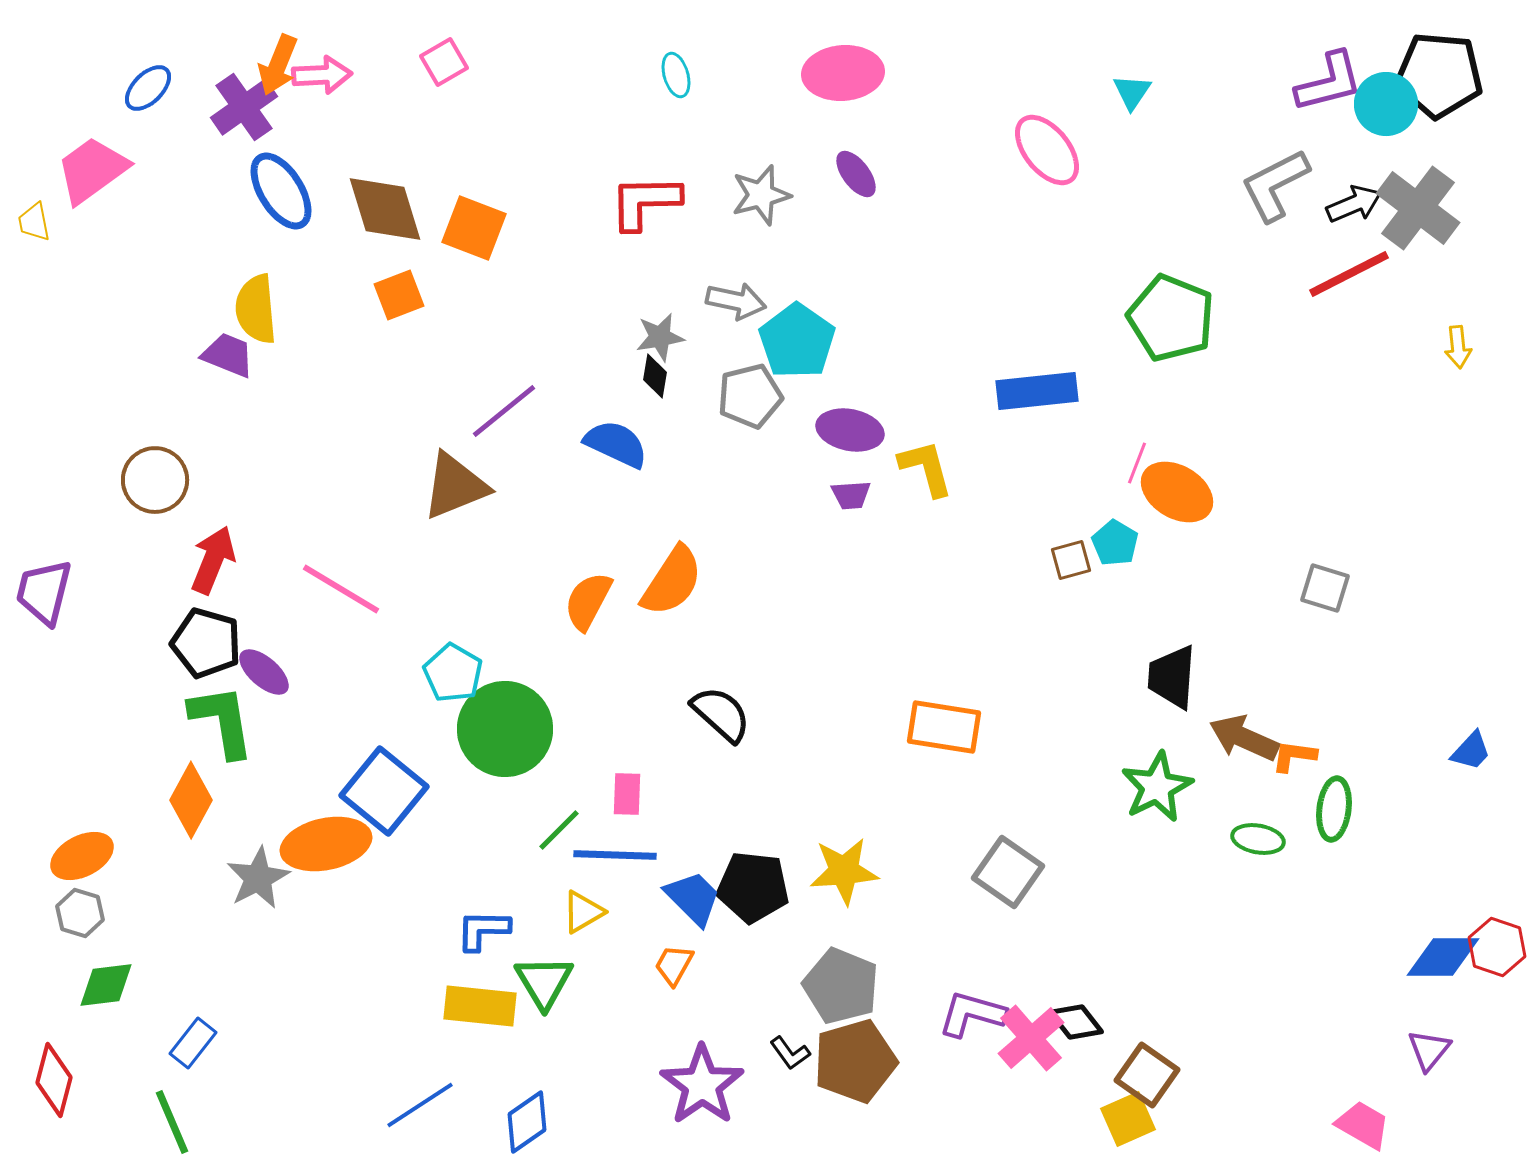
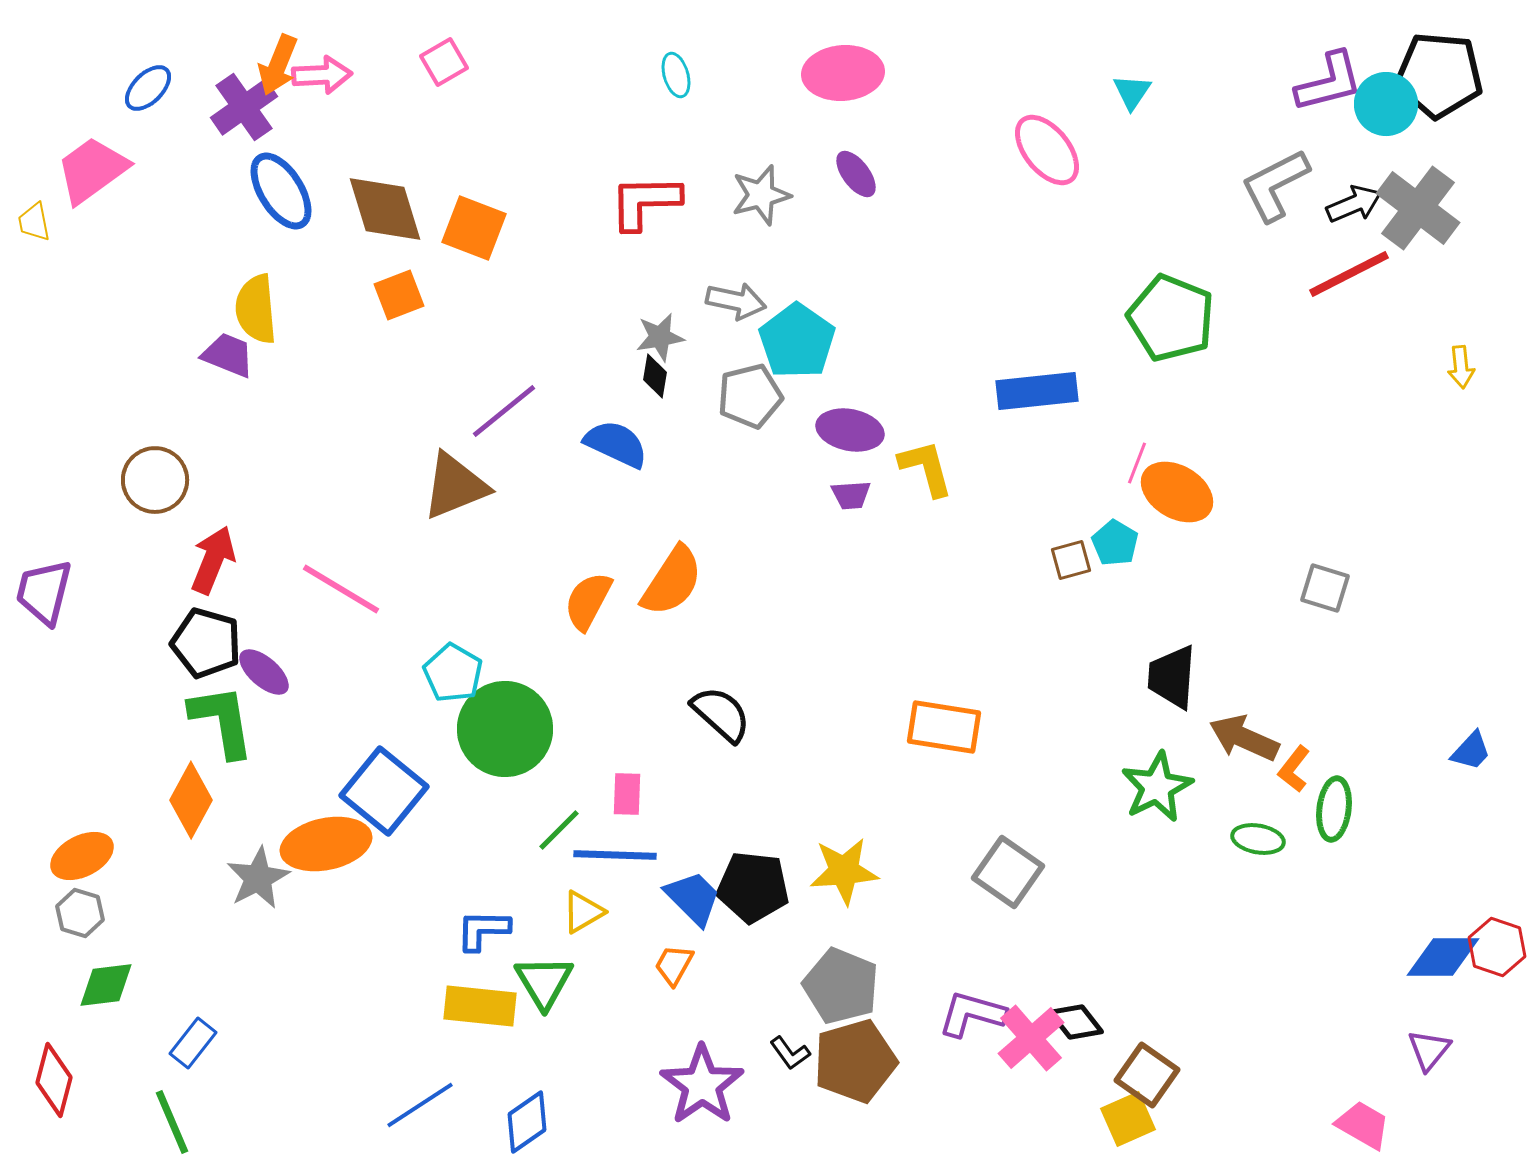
yellow arrow at (1458, 347): moved 3 px right, 20 px down
orange L-shape at (1294, 756): moved 13 px down; rotated 60 degrees counterclockwise
